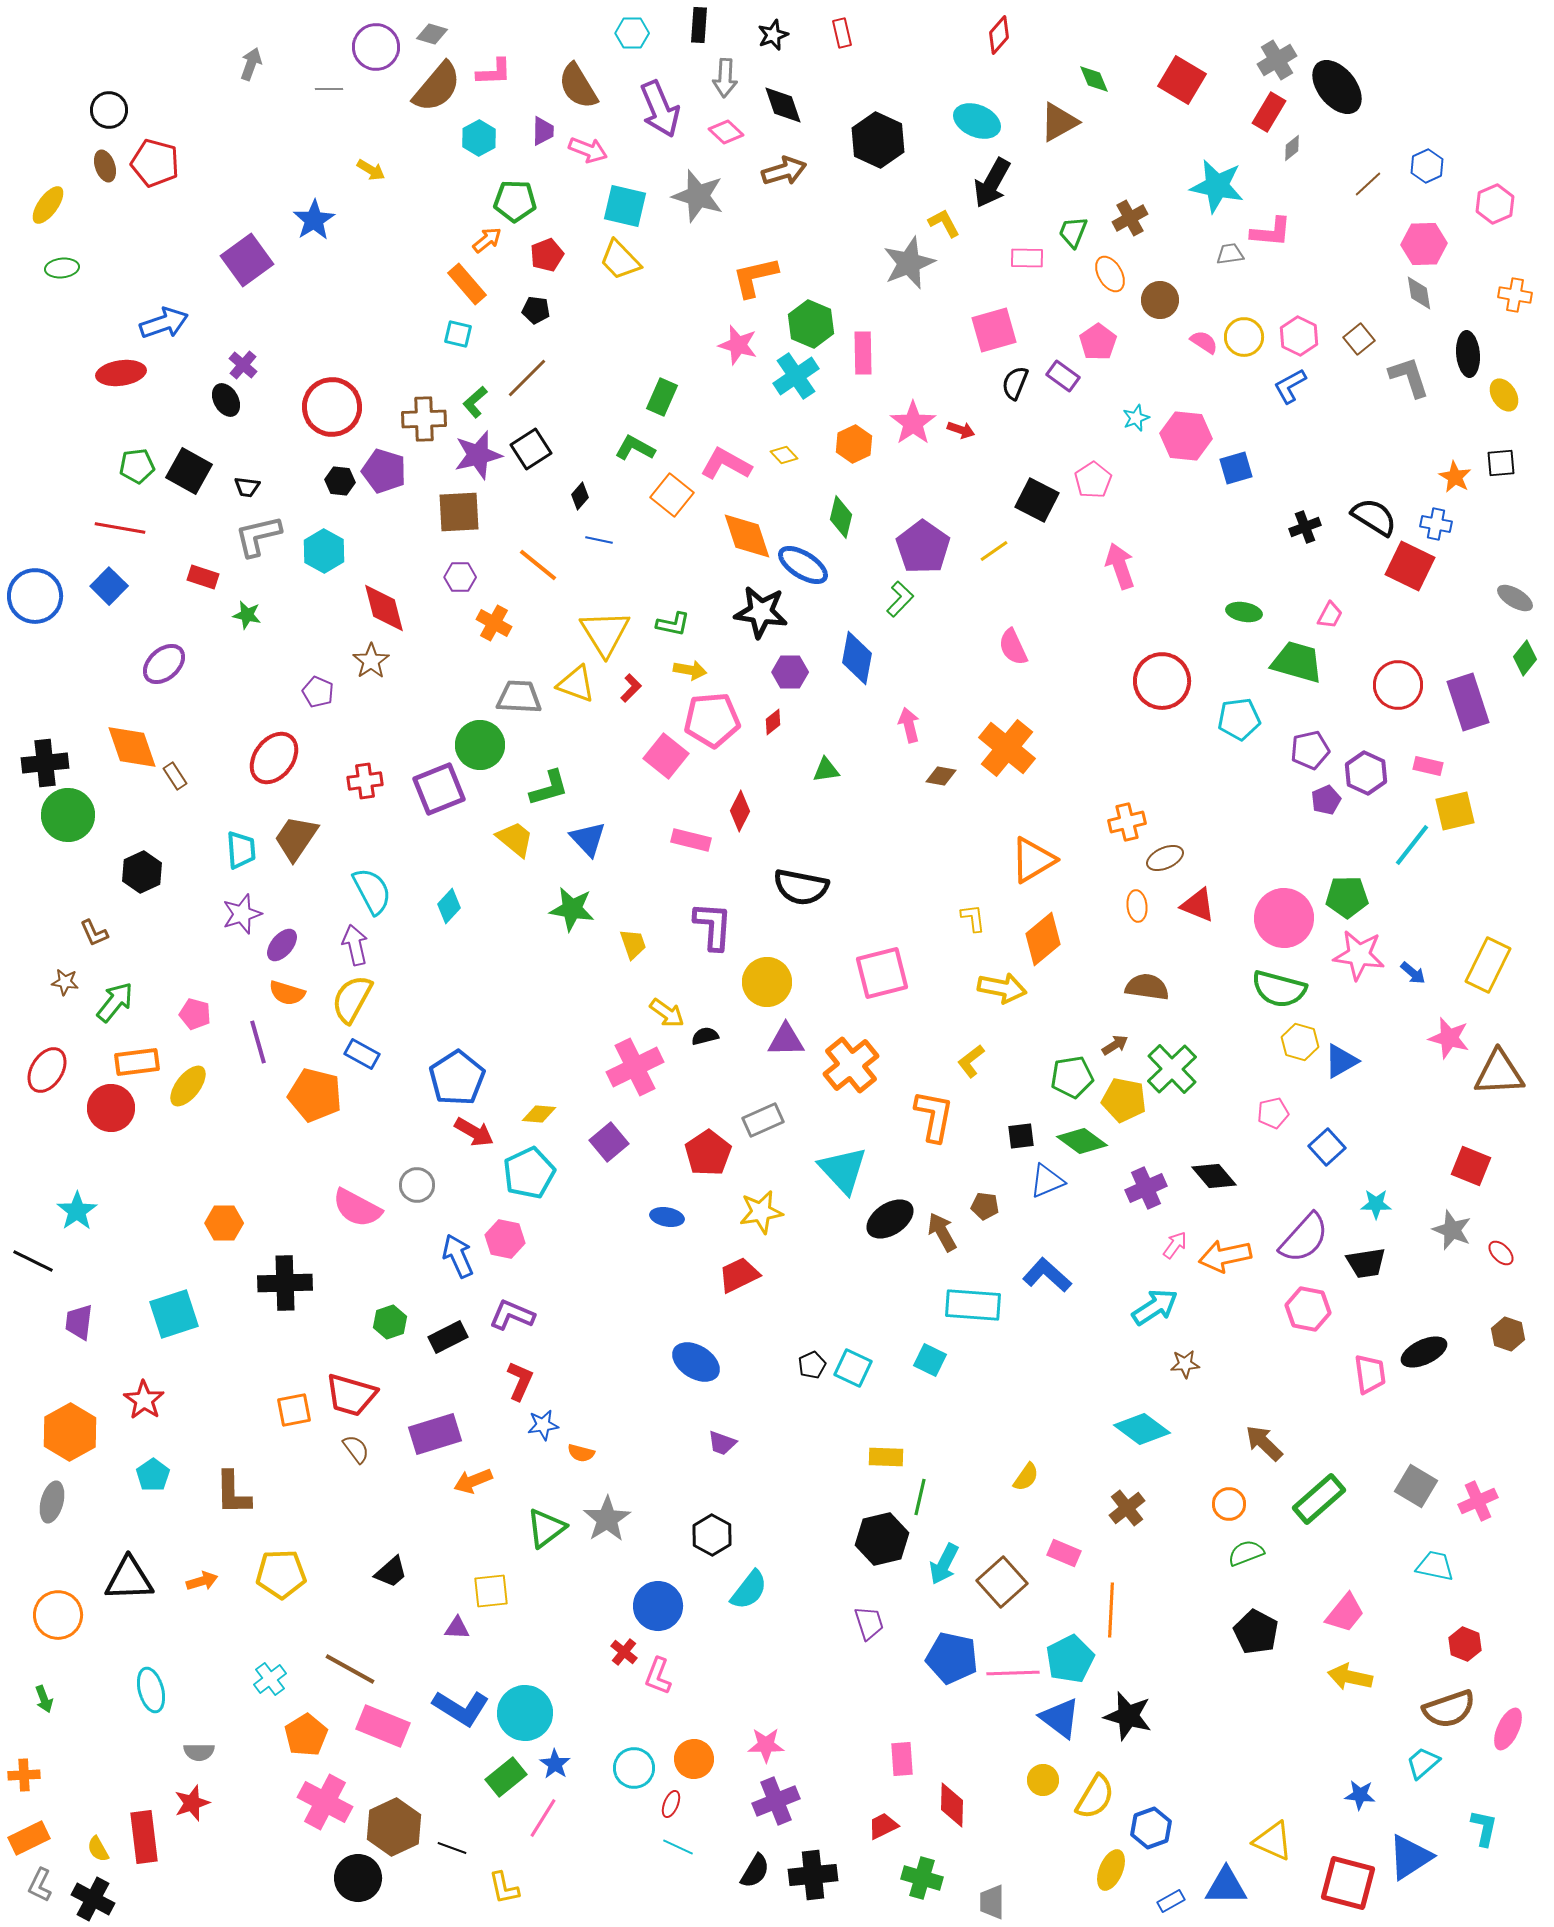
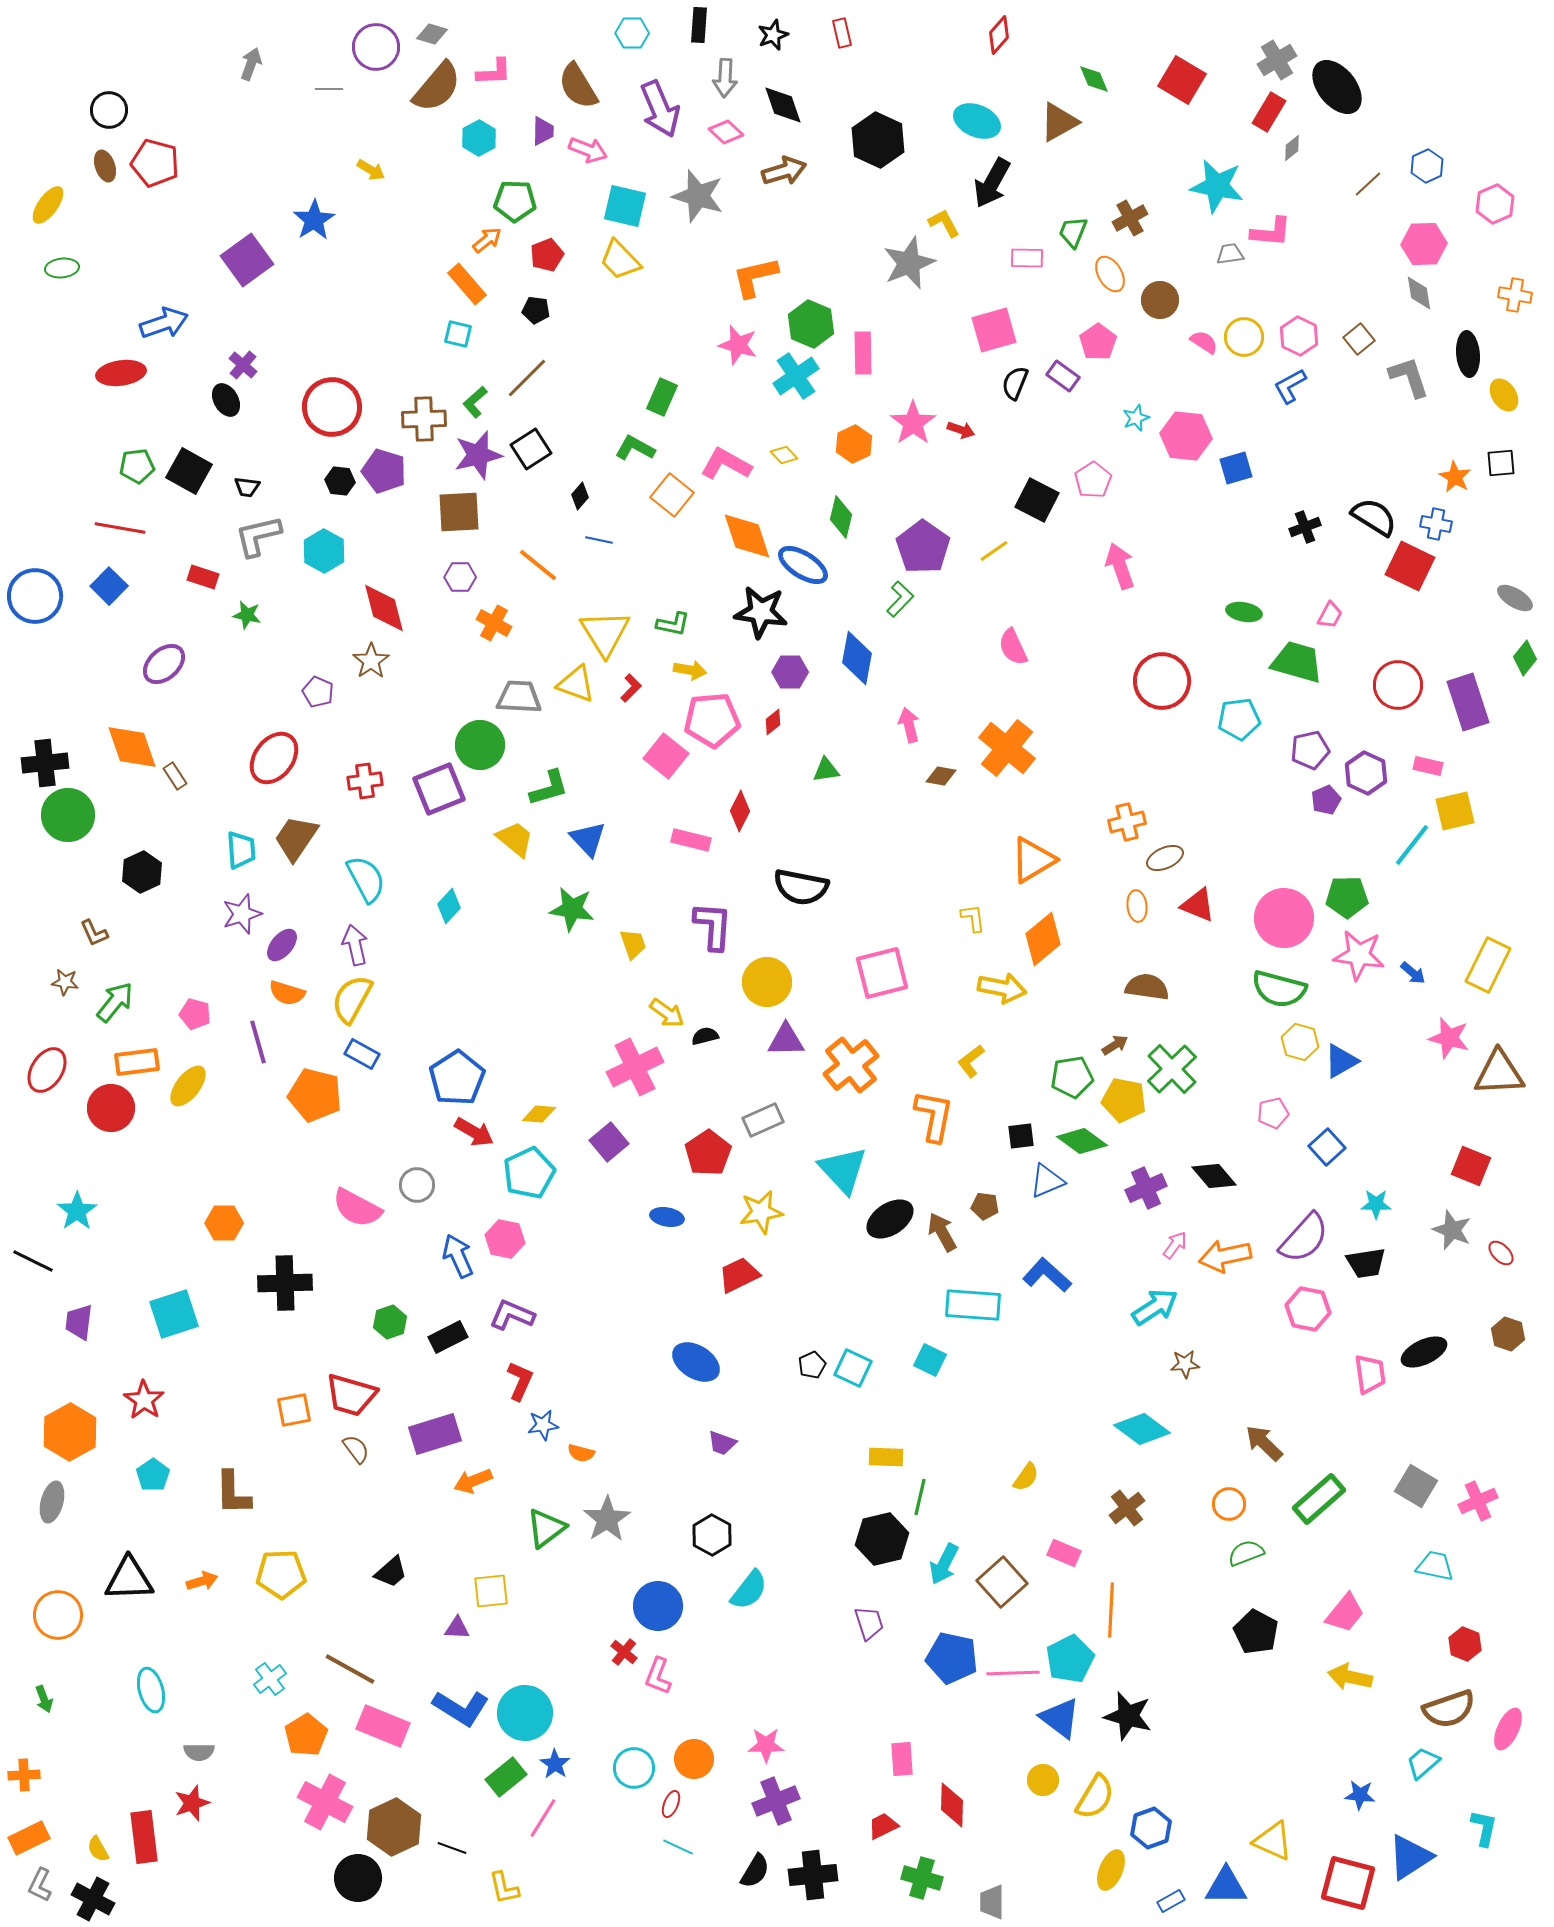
cyan semicircle at (372, 891): moved 6 px left, 12 px up
